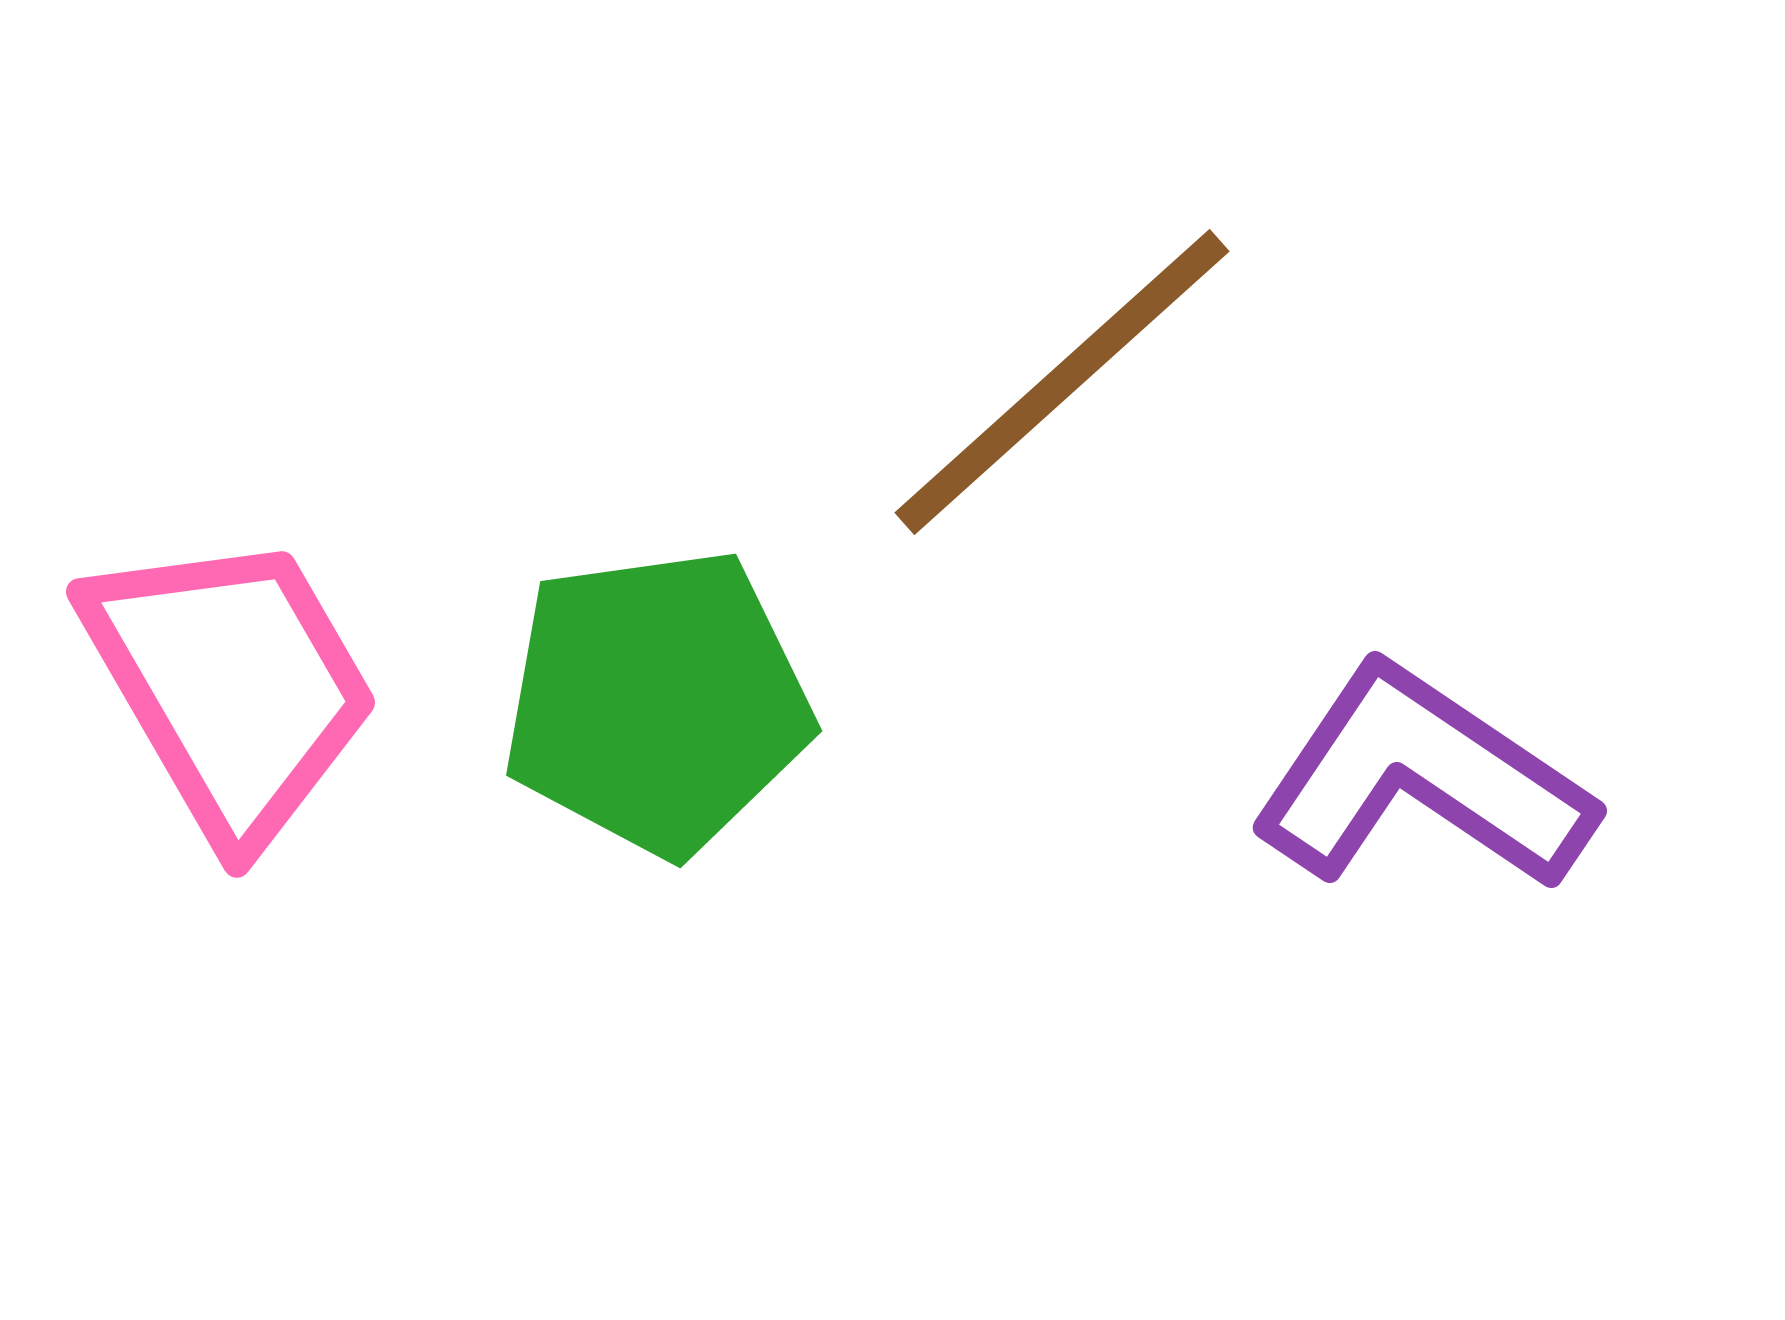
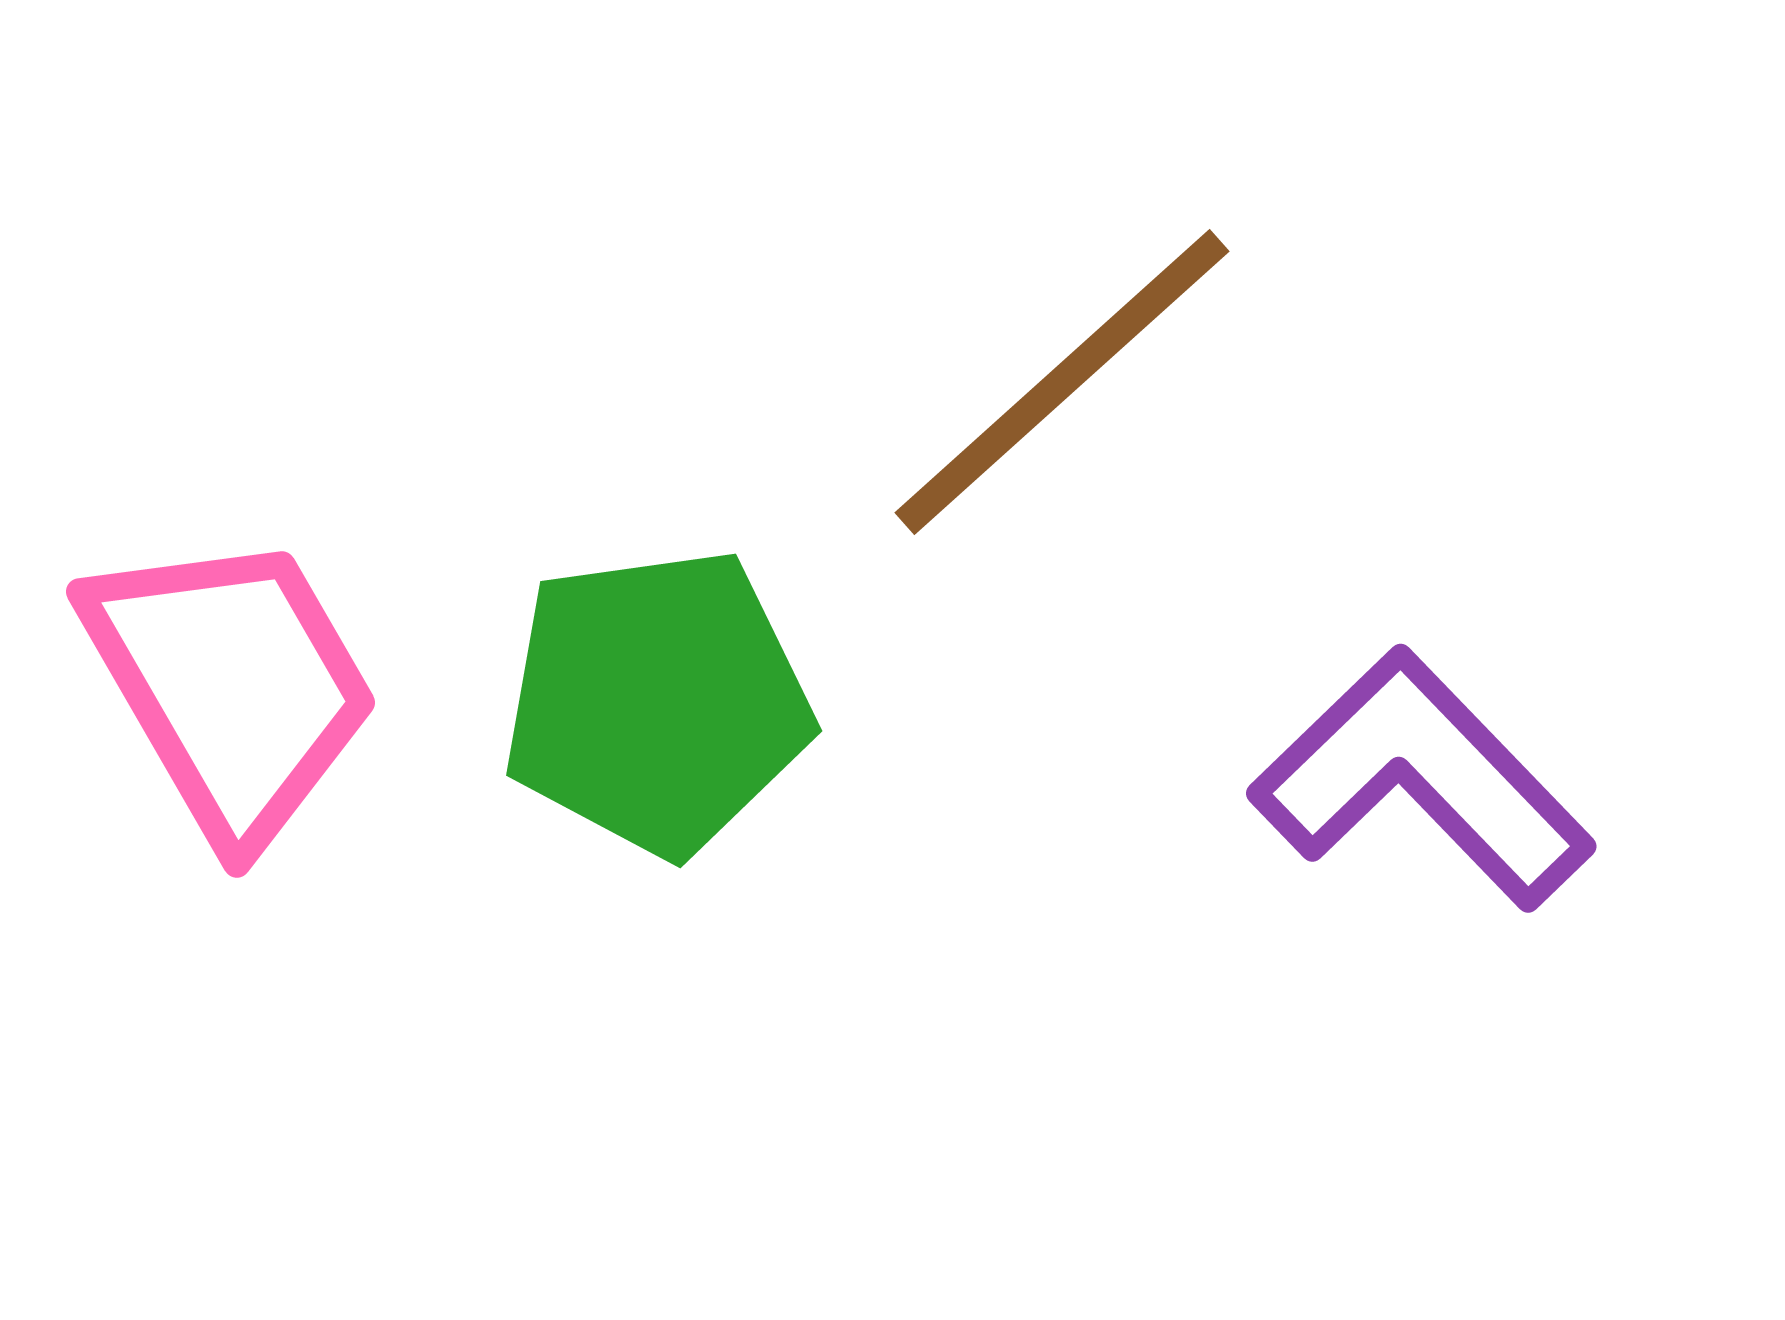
purple L-shape: rotated 12 degrees clockwise
